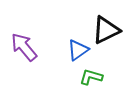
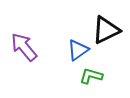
green L-shape: moved 1 px up
